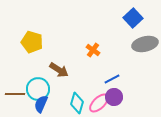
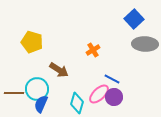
blue square: moved 1 px right, 1 px down
gray ellipse: rotated 15 degrees clockwise
orange cross: rotated 24 degrees clockwise
blue line: rotated 56 degrees clockwise
cyan circle: moved 1 px left
brown line: moved 1 px left, 1 px up
pink ellipse: moved 9 px up
